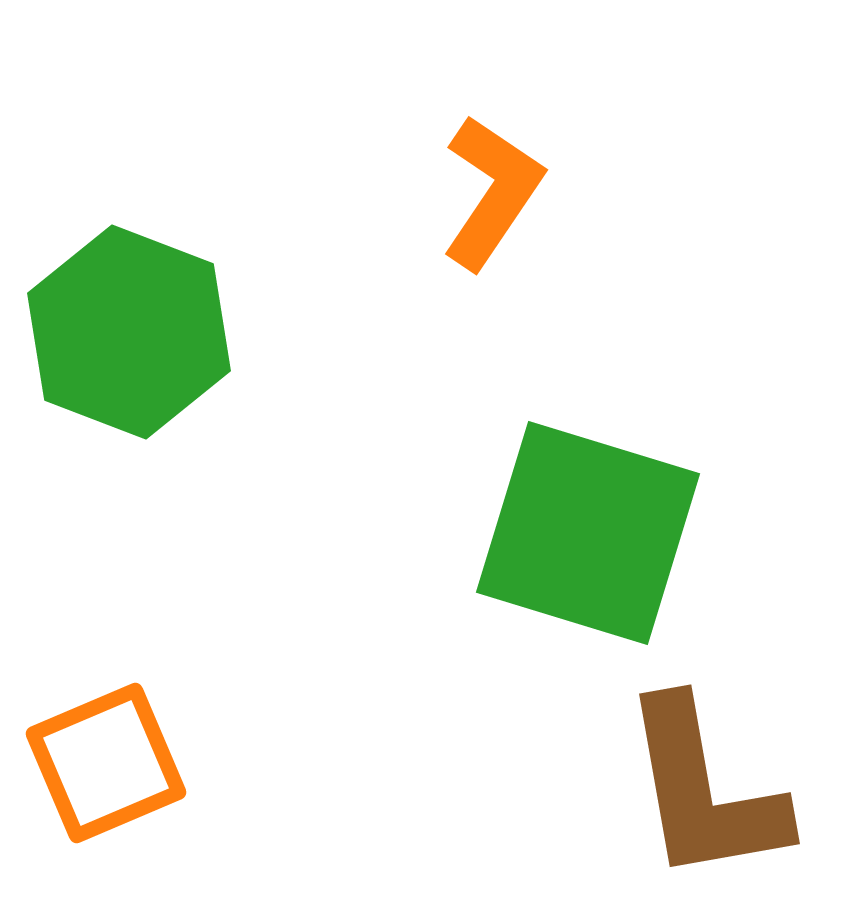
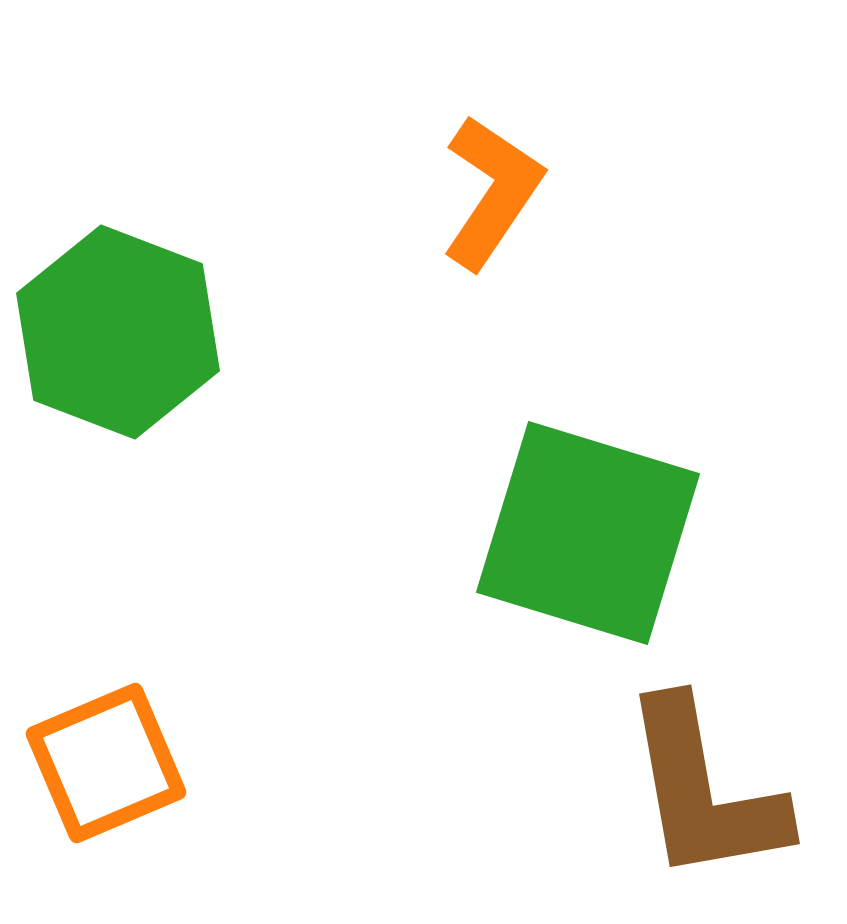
green hexagon: moved 11 px left
